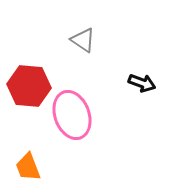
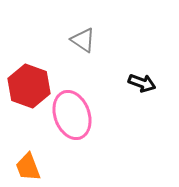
red hexagon: rotated 15 degrees clockwise
